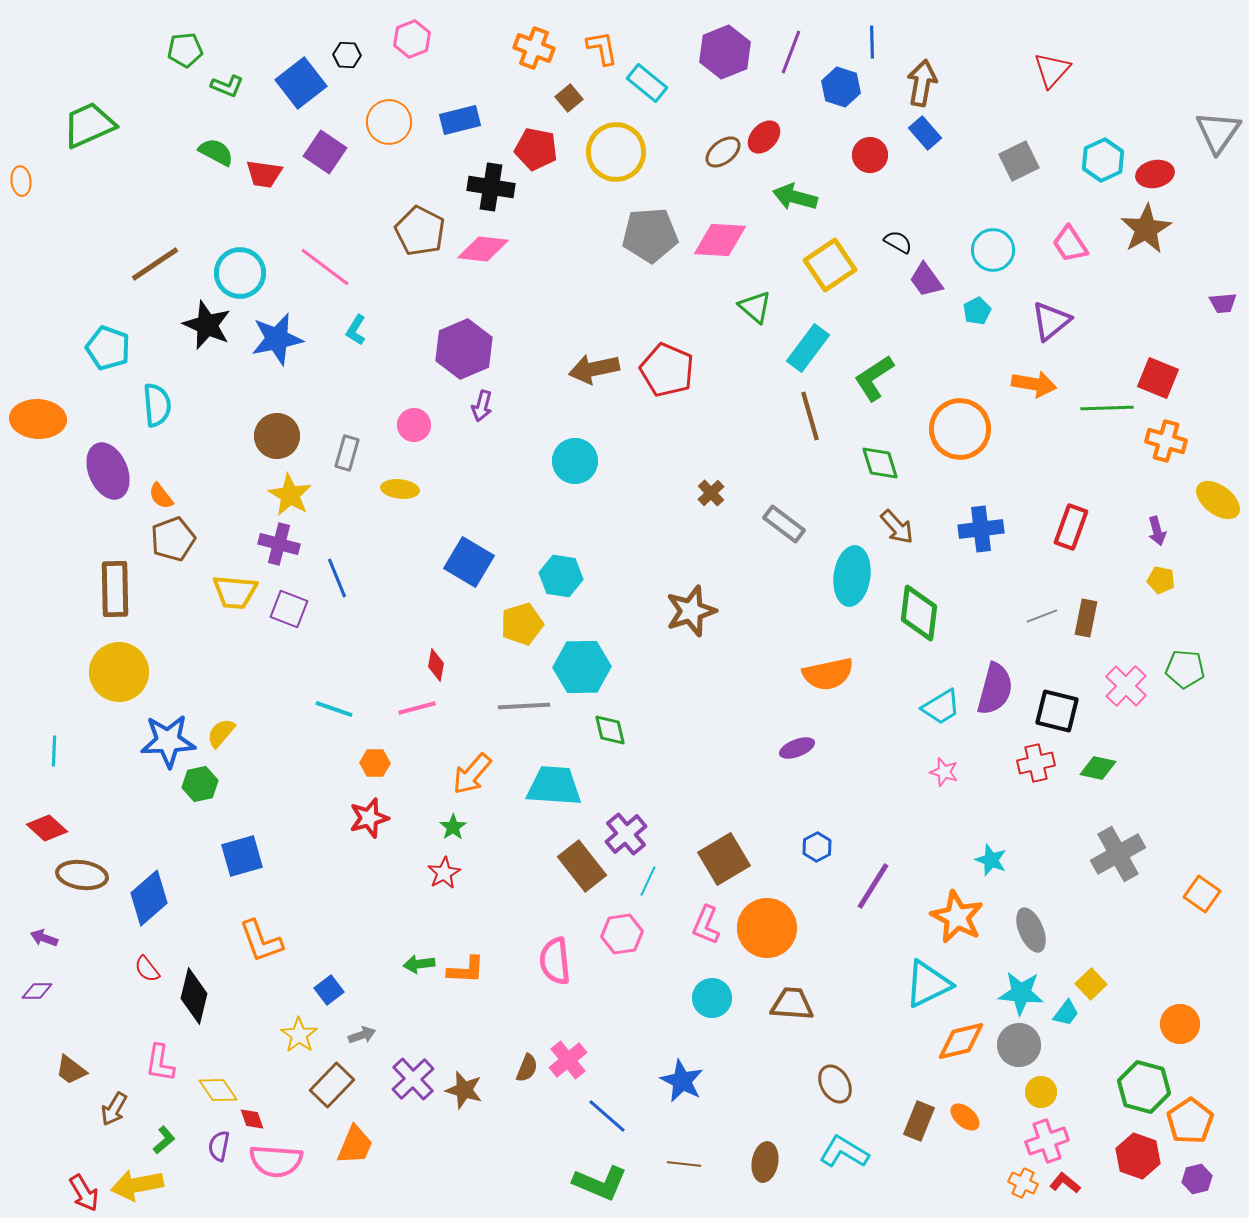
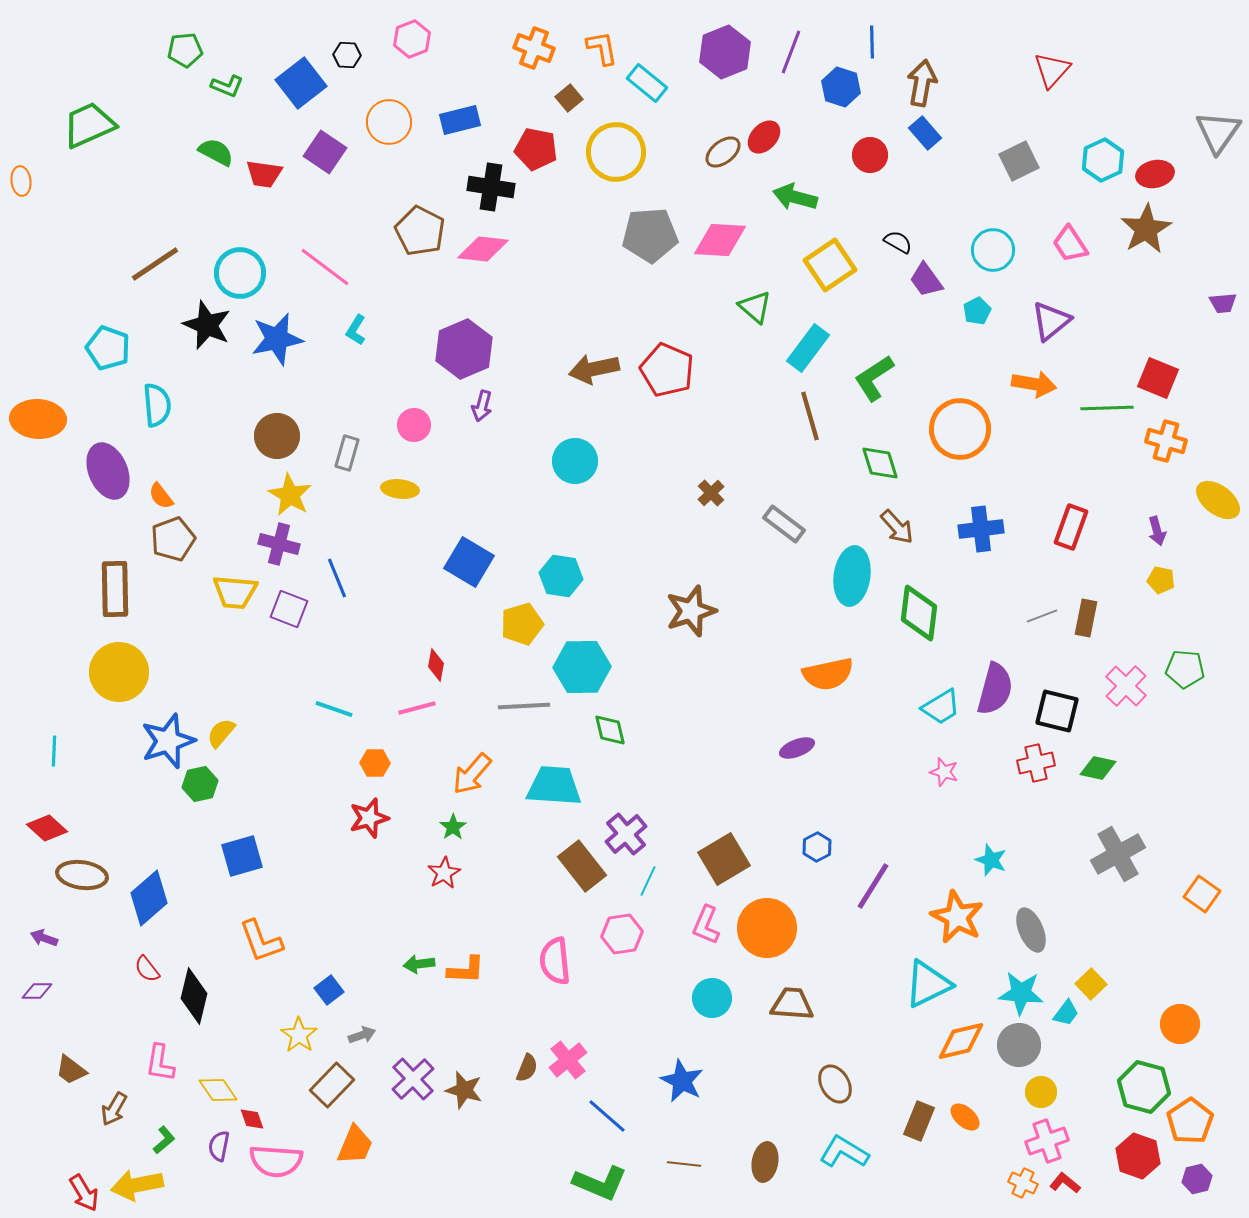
blue star at (168, 741): rotated 16 degrees counterclockwise
